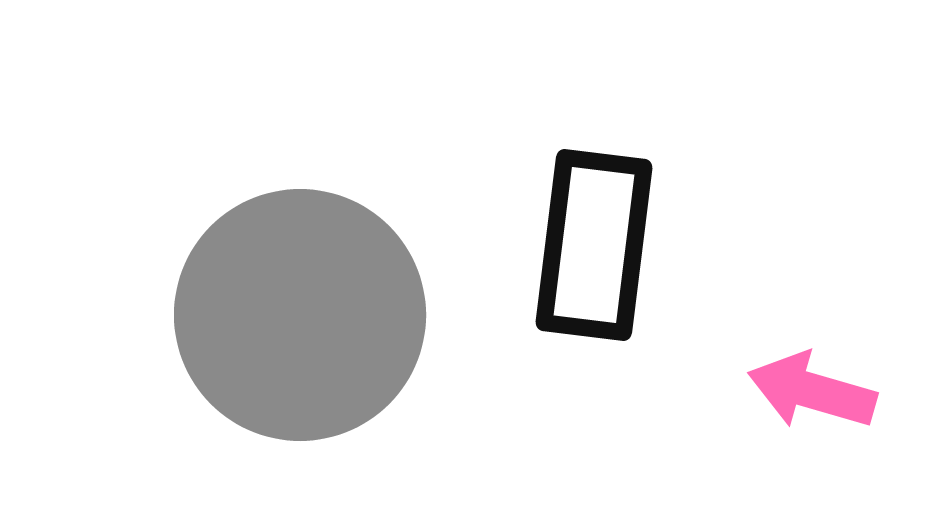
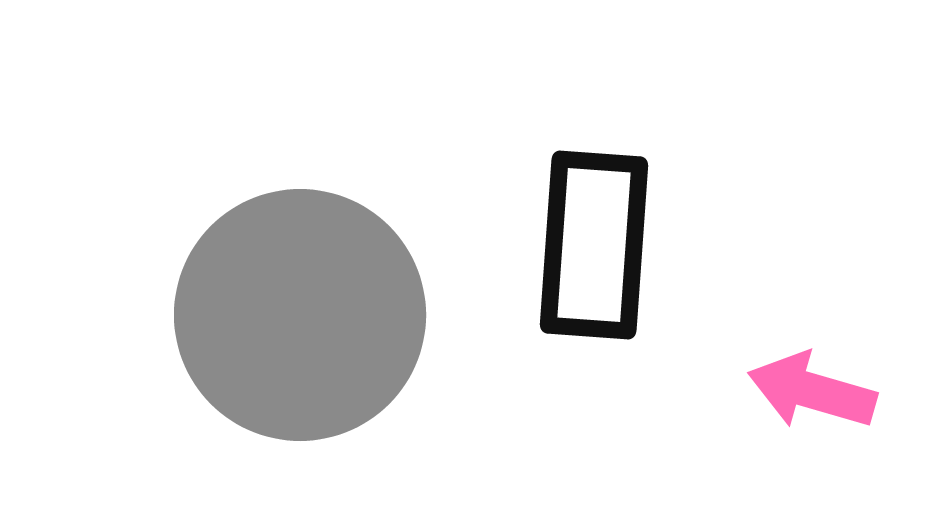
black rectangle: rotated 3 degrees counterclockwise
